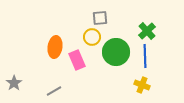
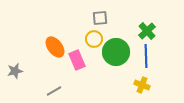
yellow circle: moved 2 px right, 2 px down
orange ellipse: rotated 45 degrees counterclockwise
blue line: moved 1 px right
gray star: moved 1 px right, 12 px up; rotated 21 degrees clockwise
